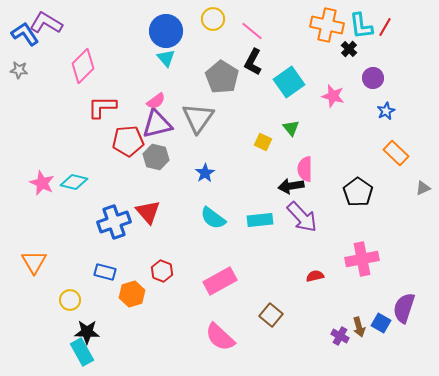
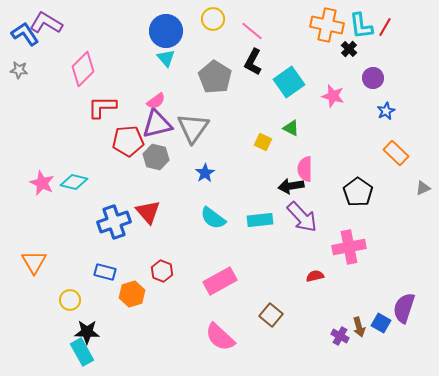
pink diamond at (83, 66): moved 3 px down
gray pentagon at (222, 77): moved 7 px left
gray triangle at (198, 118): moved 5 px left, 10 px down
green triangle at (291, 128): rotated 24 degrees counterclockwise
pink cross at (362, 259): moved 13 px left, 12 px up
